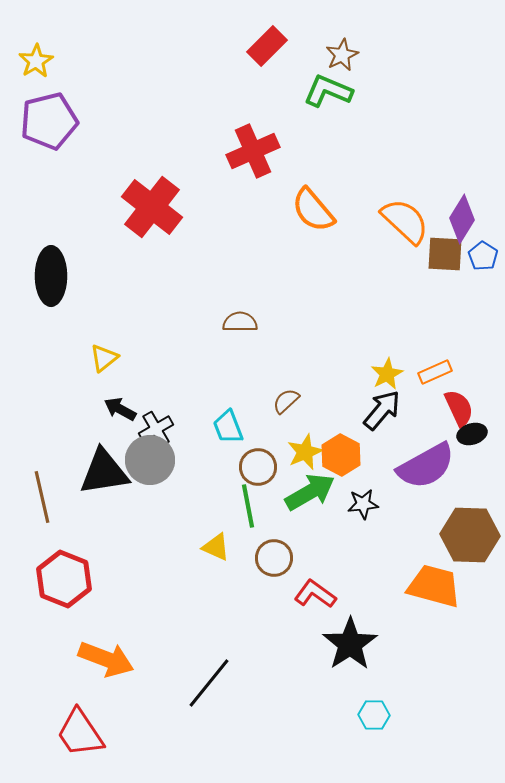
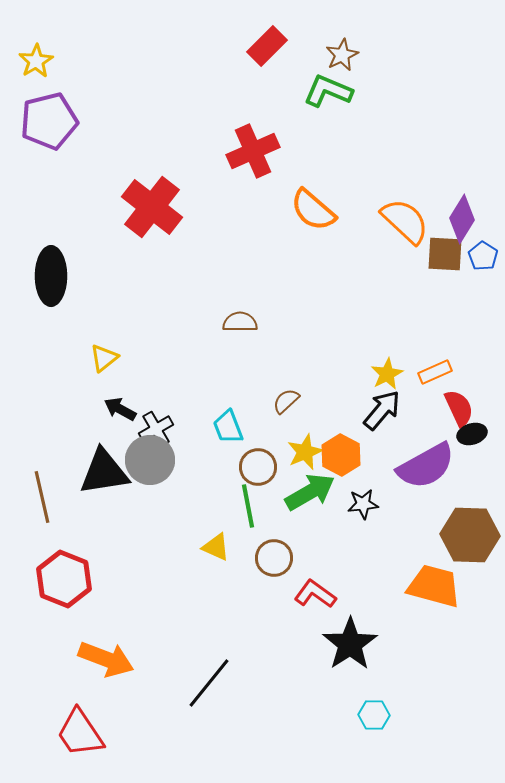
orange semicircle at (313, 210): rotated 9 degrees counterclockwise
